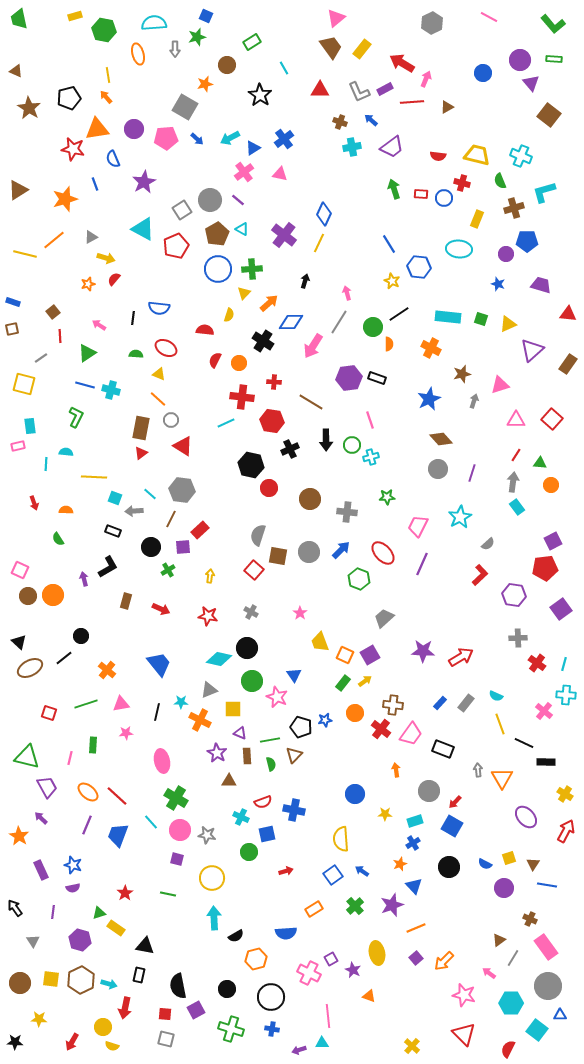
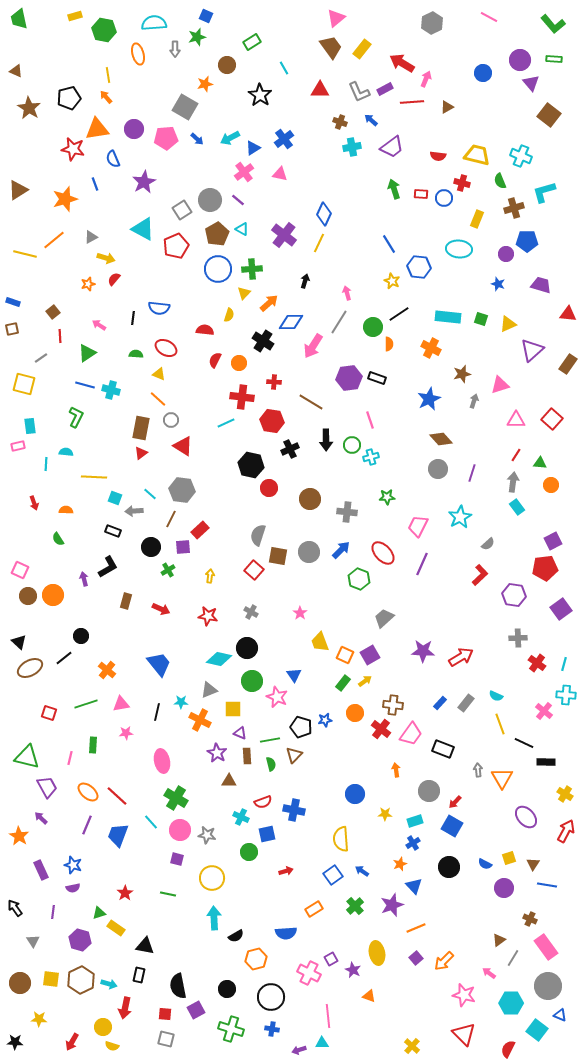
blue triangle at (560, 1015): rotated 24 degrees clockwise
